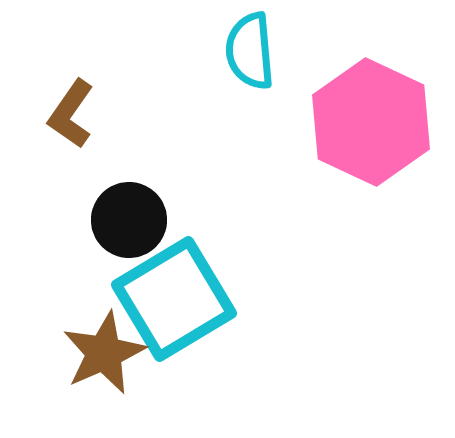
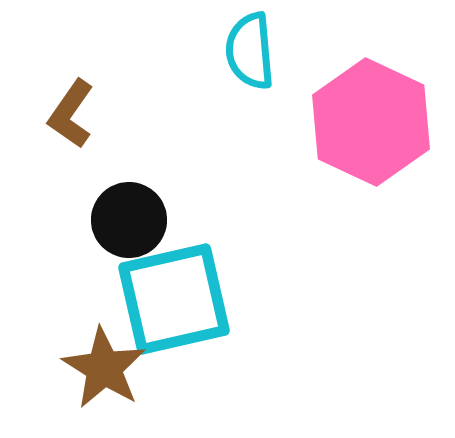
cyan square: rotated 18 degrees clockwise
brown star: moved 15 px down; rotated 16 degrees counterclockwise
